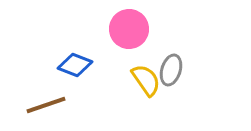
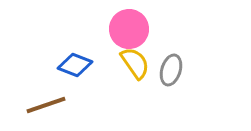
yellow semicircle: moved 11 px left, 17 px up
